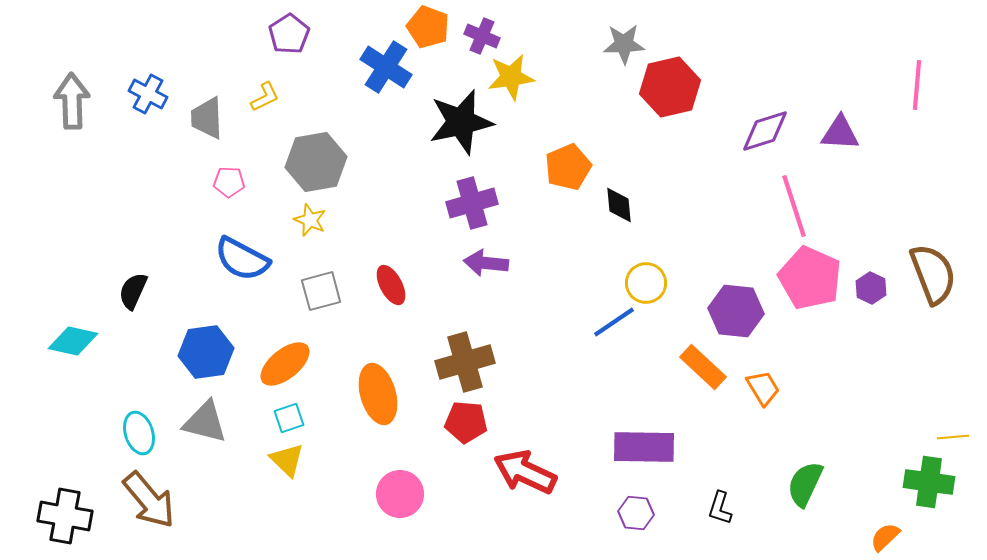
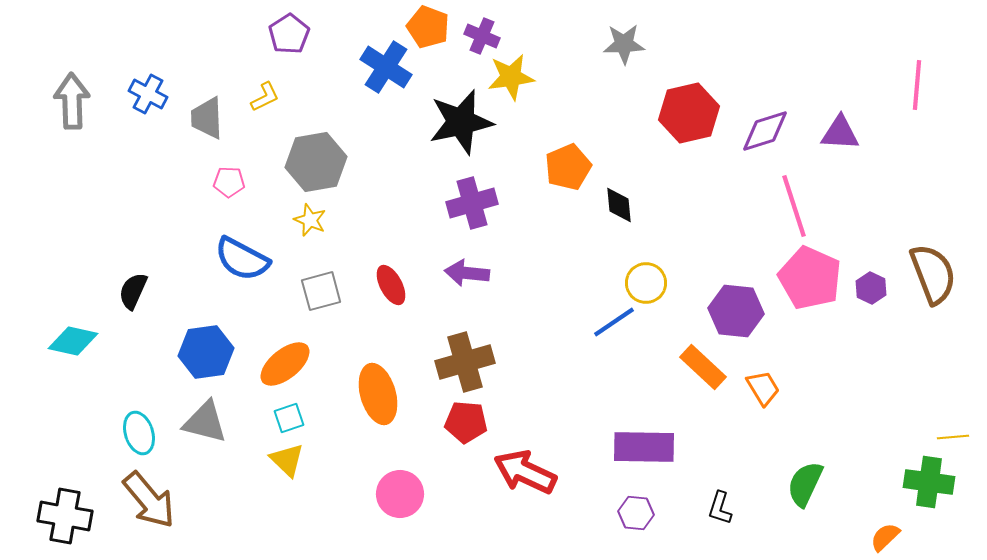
red hexagon at (670, 87): moved 19 px right, 26 px down
purple arrow at (486, 263): moved 19 px left, 10 px down
